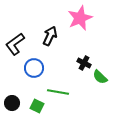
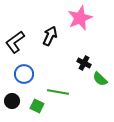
black L-shape: moved 2 px up
blue circle: moved 10 px left, 6 px down
green semicircle: moved 2 px down
black circle: moved 2 px up
